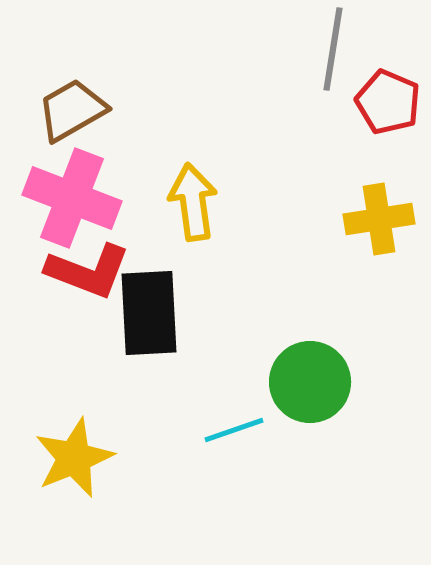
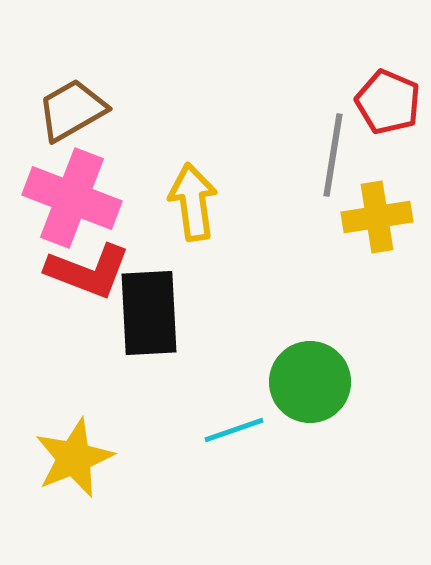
gray line: moved 106 px down
yellow cross: moved 2 px left, 2 px up
